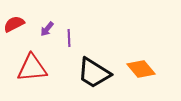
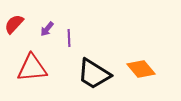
red semicircle: rotated 20 degrees counterclockwise
black trapezoid: moved 1 px down
